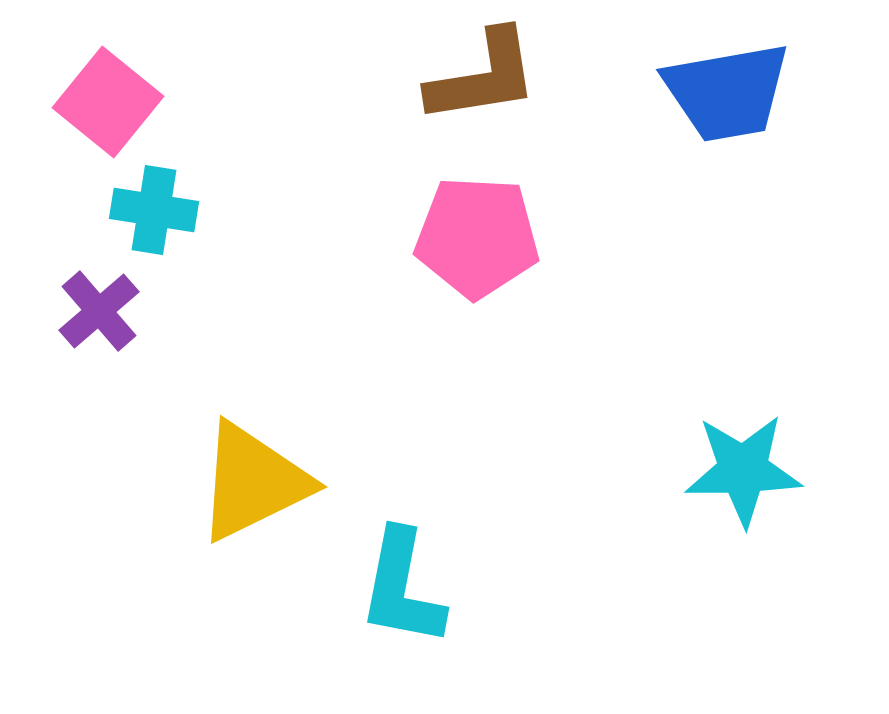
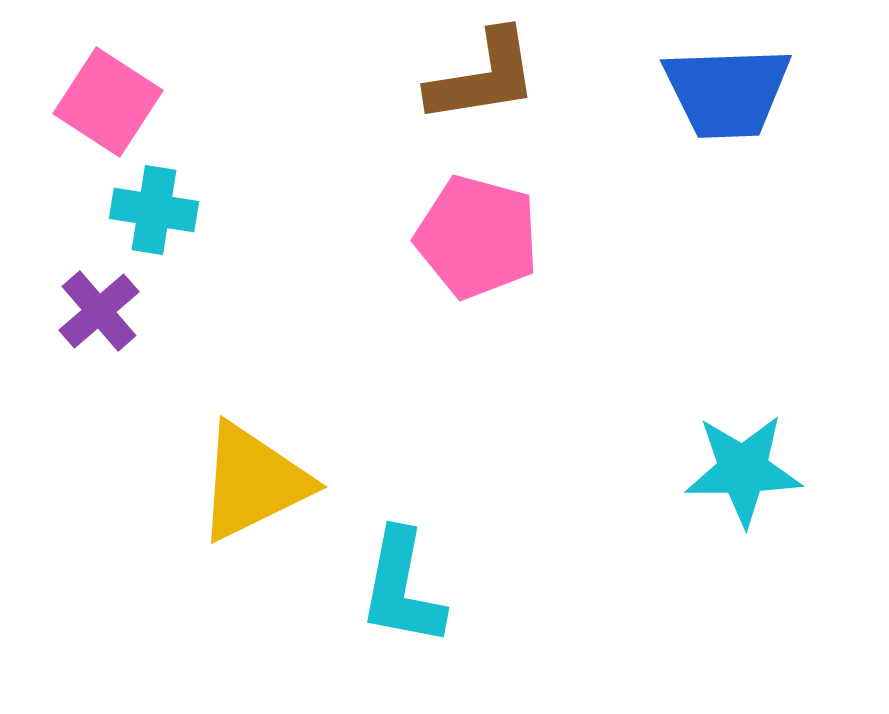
blue trapezoid: rotated 8 degrees clockwise
pink square: rotated 6 degrees counterclockwise
pink pentagon: rotated 12 degrees clockwise
